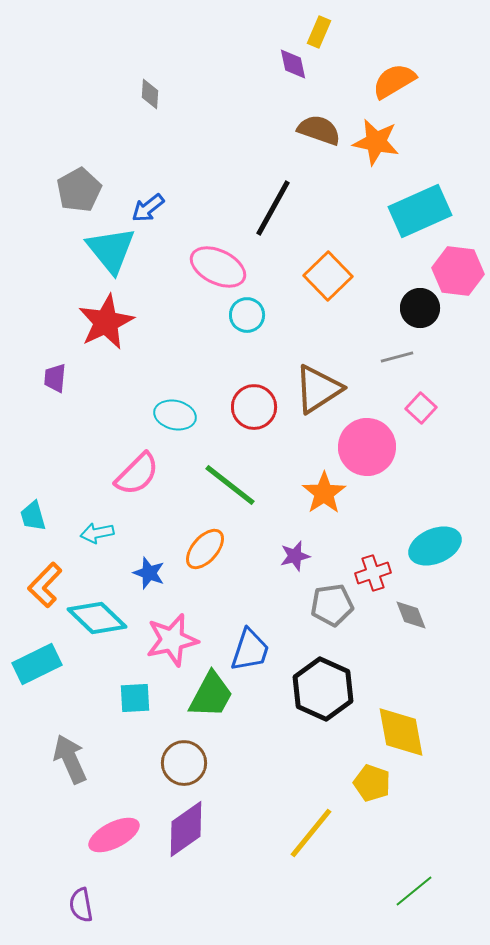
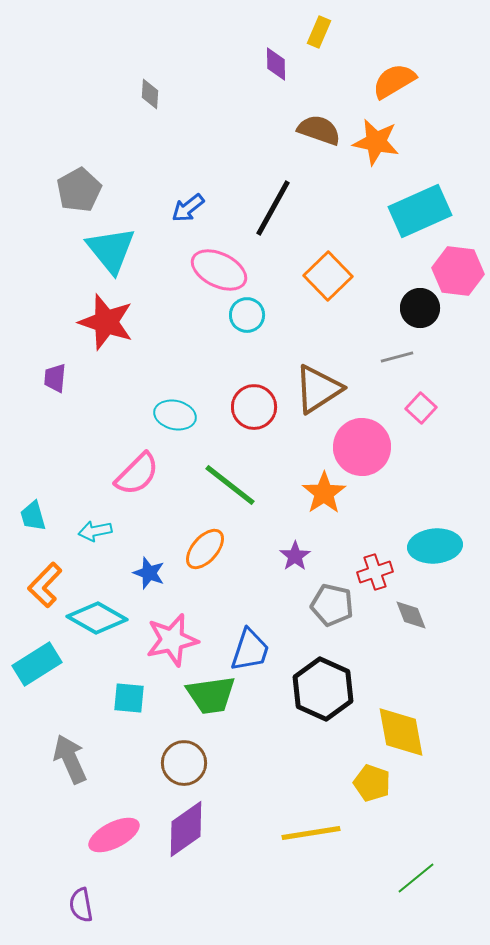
purple diamond at (293, 64): moved 17 px left; rotated 12 degrees clockwise
blue arrow at (148, 208): moved 40 px right
pink ellipse at (218, 267): moved 1 px right, 3 px down
red star at (106, 322): rotated 28 degrees counterclockwise
pink circle at (367, 447): moved 5 px left
cyan arrow at (97, 533): moved 2 px left, 2 px up
cyan ellipse at (435, 546): rotated 18 degrees clockwise
purple star at (295, 556): rotated 20 degrees counterclockwise
red cross at (373, 573): moved 2 px right, 1 px up
gray pentagon at (332, 605): rotated 21 degrees clockwise
cyan diamond at (97, 618): rotated 14 degrees counterclockwise
cyan rectangle at (37, 664): rotated 6 degrees counterclockwise
green trapezoid at (211, 695): rotated 54 degrees clockwise
cyan square at (135, 698): moved 6 px left; rotated 8 degrees clockwise
yellow line at (311, 833): rotated 42 degrees clockwise
green line at (414, 891): moved 2 px right, 13 px up
